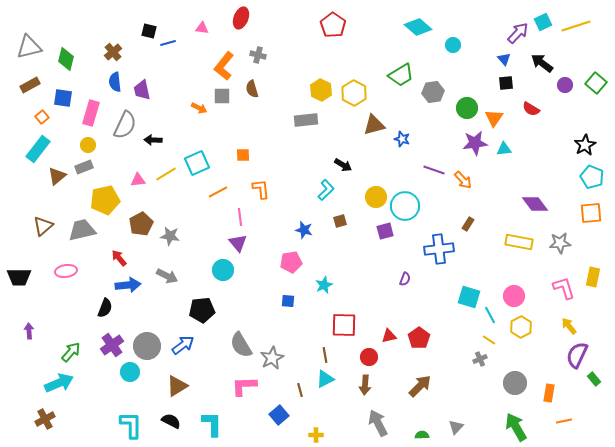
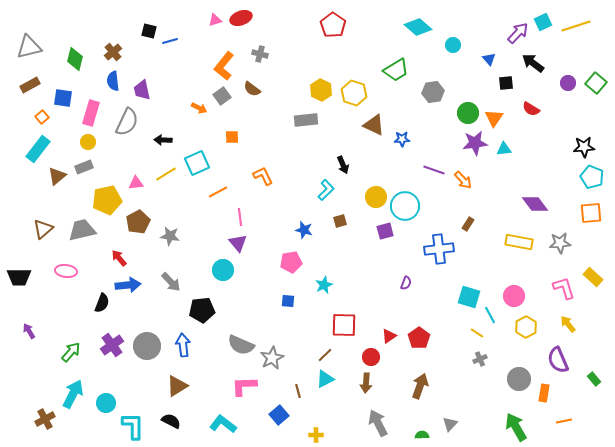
red ellipse at (241, 18): rotated 50 degrees clockwise
pink triangle at (202, 28): moved 13 px right, 8 px up; rotated 24 degrees counterclockwise
blue line at (168, 43): moved 2 px right, 2 px up
gray cross at (258, 55): moved 2 px right, 1 px up
green diamond at (66, 59): moved 9 px right
blue triangle at (504, 59): moved 15 px left
black arrow at (542, 63): moved 9 px left
green trapezoid at (401, 75): moved 5 px left, 5 px up
blue semicircle at (115, 82): moved 2 px left, 1 px up
purple circle at (565, 85): moved 3 px right, 2 px up
brown semicircle at (252, 89): rotated 36 degrees counterclockwise
yellow hexagon at (354, 93): rotated 10 degrees counterclockwise
gray square at (222, 96): rotated 36 degrees counterclockwise
green circle at (467, 108): moved 1 px right, 5 px down
gray semicircle at (125, 125): moved 2 px right, 3 px up
brown triangle at (374, 125): rotated 40 degrees clockwise
blue star at (402, 139): rotated 21 degrees counterclockwise
black arrow at (153, 140): moved 10 px right
yellow circle at (88, 145): moved 3 px up
black star at (585, 145): moved 1 px left, 2 px down; rotated 25 degrees clockwise
orange square at (243, 155): moved 11 px left, 18 px up
black arrow at (343, 165): rotated 36 degrees clockwise
pink triangle at (138, 180): moved 2 px left, 3 px down
orange L-shape at (261, 189): moved 2 px right, 13 px up; rotated 20 degrees counterclockwise
yellow pentagon at (105, 200): moved 2 px right
brown pentagon at (141, 224): moved 3 px left, 2 px up
brown triangle at (43, 226): moved 3 px down
pink ellipse at (66, 271): rotated 15 degrees clockwise
gray arrow at (167, 276): moved 4 px right, 6 px down; rotated 20 degrees clockwise
yellow rectangle at (593, 277): rotated 60 degrees counterclockwise
purple semicircle at (405, 279): moved 1 px right, 4 px down
black semicircle at (105, 308): moved 3 px left, 5 px up
yellow arrow at (569, 326): moved 1 px left, 2 px up
yellow hexagon at (521, 327): moved 5 px right
purple arrow at (29, 331): rotated 28 degrees counterclockwise
red triangle at (389, 336): rotated 21 degrees counterclockwise
yellow line at (489, 340): moved 12 px left, 7 px up
blue arrow at (183, 345): rotated 60 degrees counterclockwise
gray semicircle at (241, 345): rotated 36 degrees counterclockwise
brown line at (325, 355): rotated 56 degrees clockwise
purple semicircle at (577, 355): moved 19 px left, 5 px down; rotated 48 degrees counterclockwise
red circle at (369, 357): moved 2 px right
cyan circle at (130, 372): moved 24 px left, 31 px down
cyan arrow at (59, 383): moved 14 px right, 11 px down; rotated 40 degrees counterclockwise
gray circle at (515, 383): moved 4 px right, 4 px up
brown arrow at (365, 385): moved 1 px right, 2 px up
brown arrow at (420, 386): rotated 25 degrees counterclockwise
brown line at (300, 390): moved 2 px left, 1 px down
orange rectangle at (549, 393): moved 5 px left
cyan L-shape at (212, 424): moved 11 px right; rotated 52 degrees counterclockwise
cyan L-shape at (131, 425): moved 2 px right, 1 px down
gray triangle at (456, 427): moved 6 px left, 3 px up
